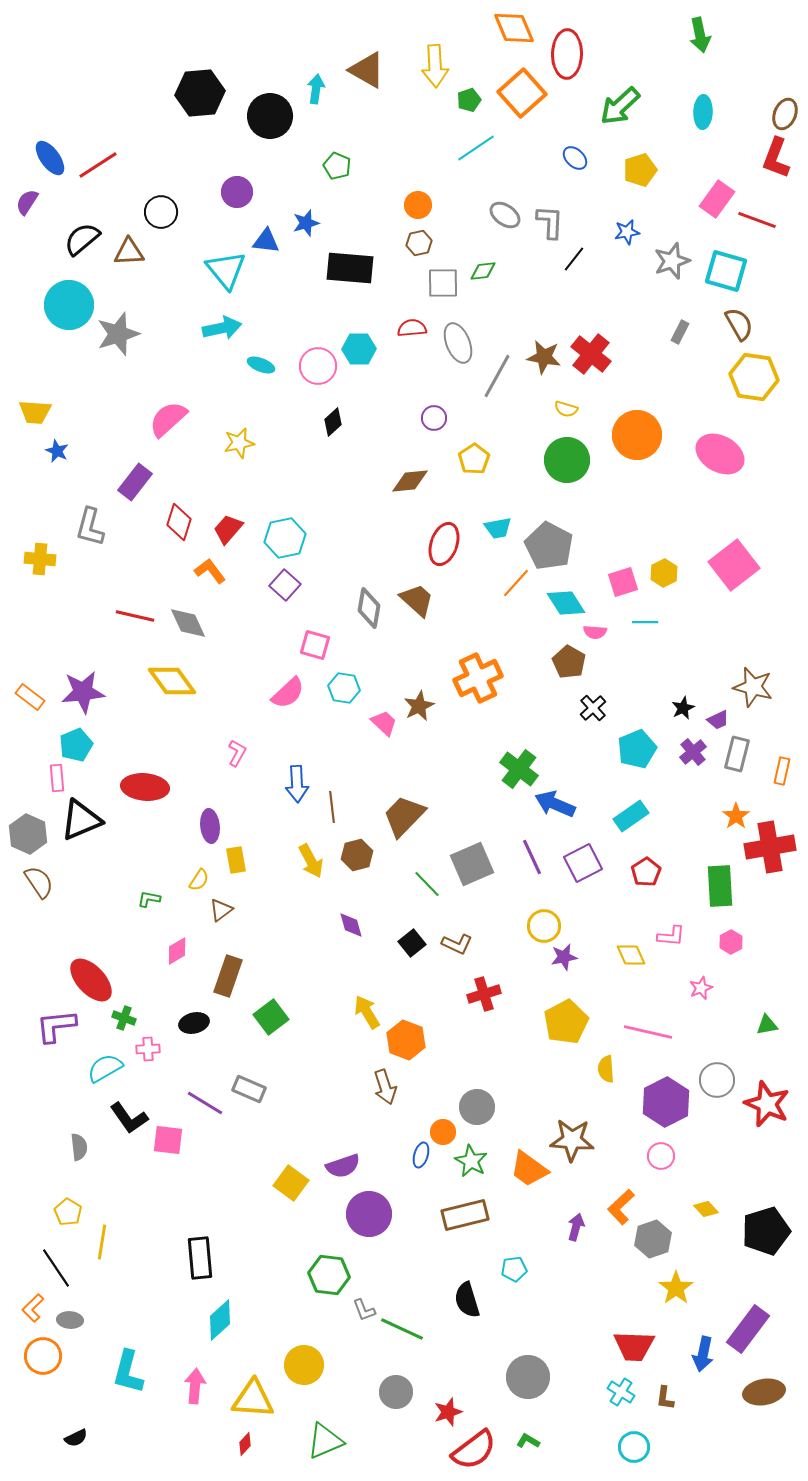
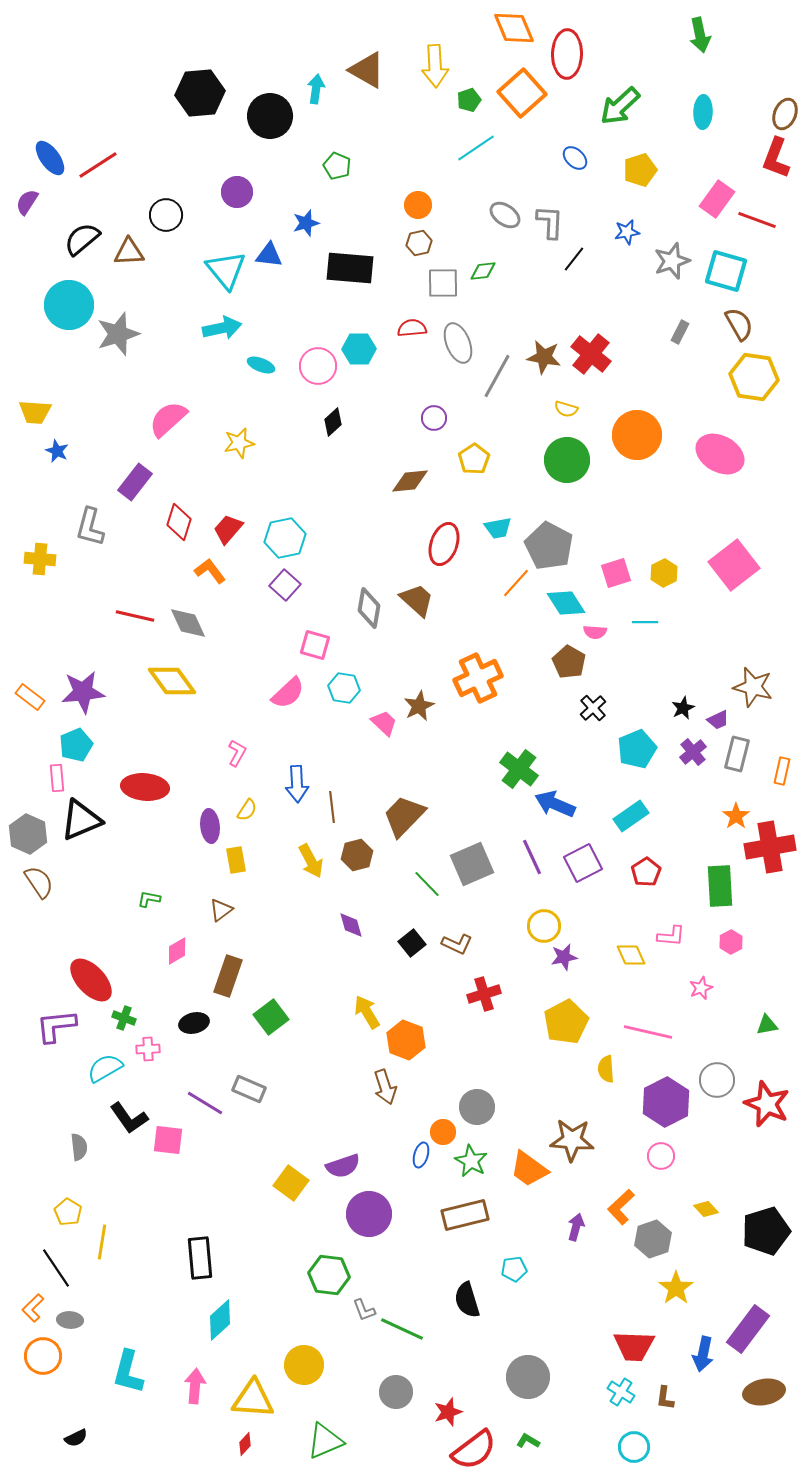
black circle at (161, 212): moved 5 px right, 3 px down
blue triangle at (266, 241): moved 3 px right, 14 px down
pink square at (623, 582): moved 7 px left, 9 px up
yellow semicircle at (199, 880): moved 48 px right, 70 px up
